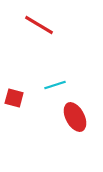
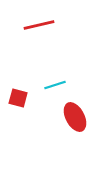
red line: rotated 44 degrees counterclockwise
red square: moved 4 px right
